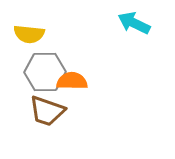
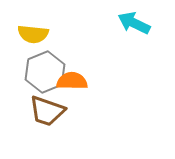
yellow semicircle: moved 4 px right
gray hexagon: rotated 21 degrees counterclockwise
